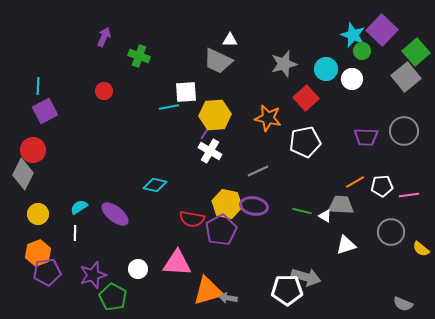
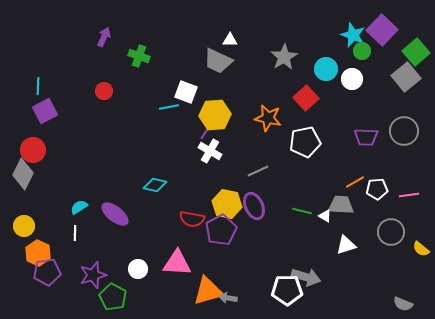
gray star at (284, 64): moved 7 px up; rotated 16 degrees counterclockwise
white square at (186, 92): rotated 25 degrees clockwise
white pentagon at (382, 186): moved 5 px left, 3 px down
purple ellipse at (254, 206): rotated 56 degrees clockwise
yellow circle at (38, 214): moved 14 px left, 12 px down
orange hexagon at (38, 253): rotated 15 degrees counterclockwise
